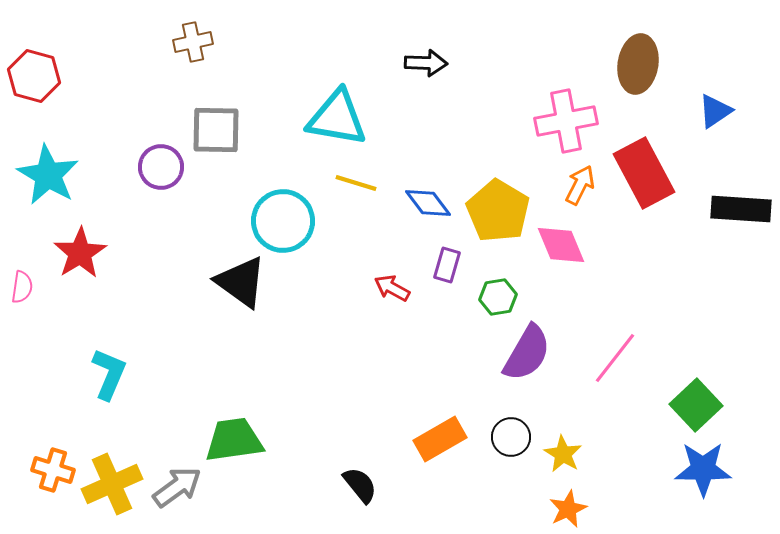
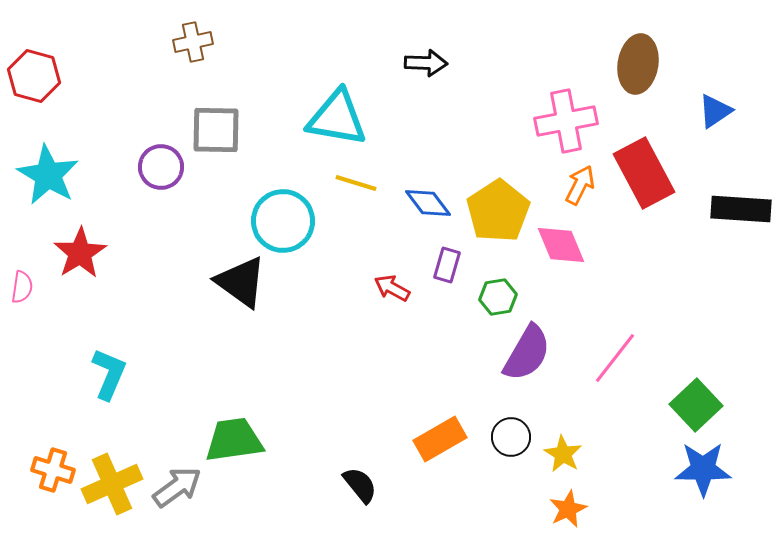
yellow pentagon: rotated 8 degrees clockwise
